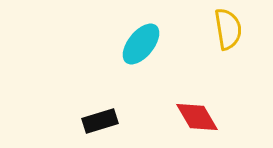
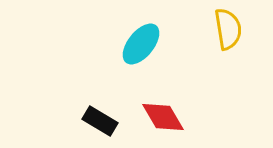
red diamond: moved 34 px left
black rectangle: rotated 48 degrees clockwise
